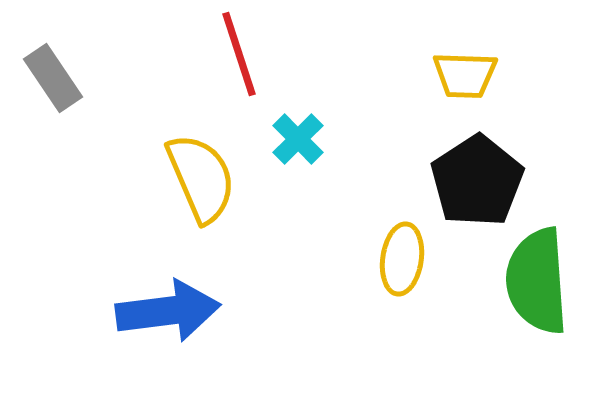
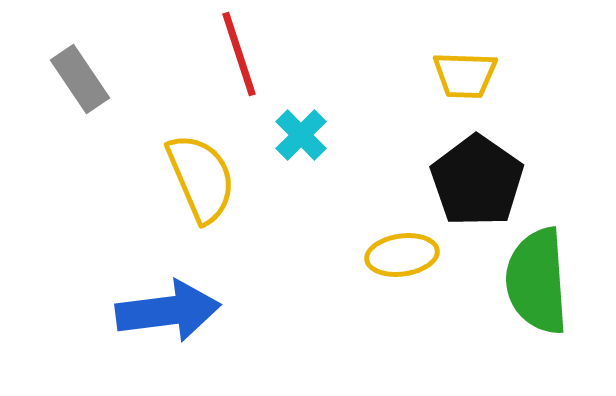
gray rectangle: moved 27 px right, 1 px down
cyan cross: moved 3 px right, 4 px up
black pentagon: rotated 4 degrees counterclockwise
yellow ellipse: moved 4 px up; rotated 74 degrees clockwise
